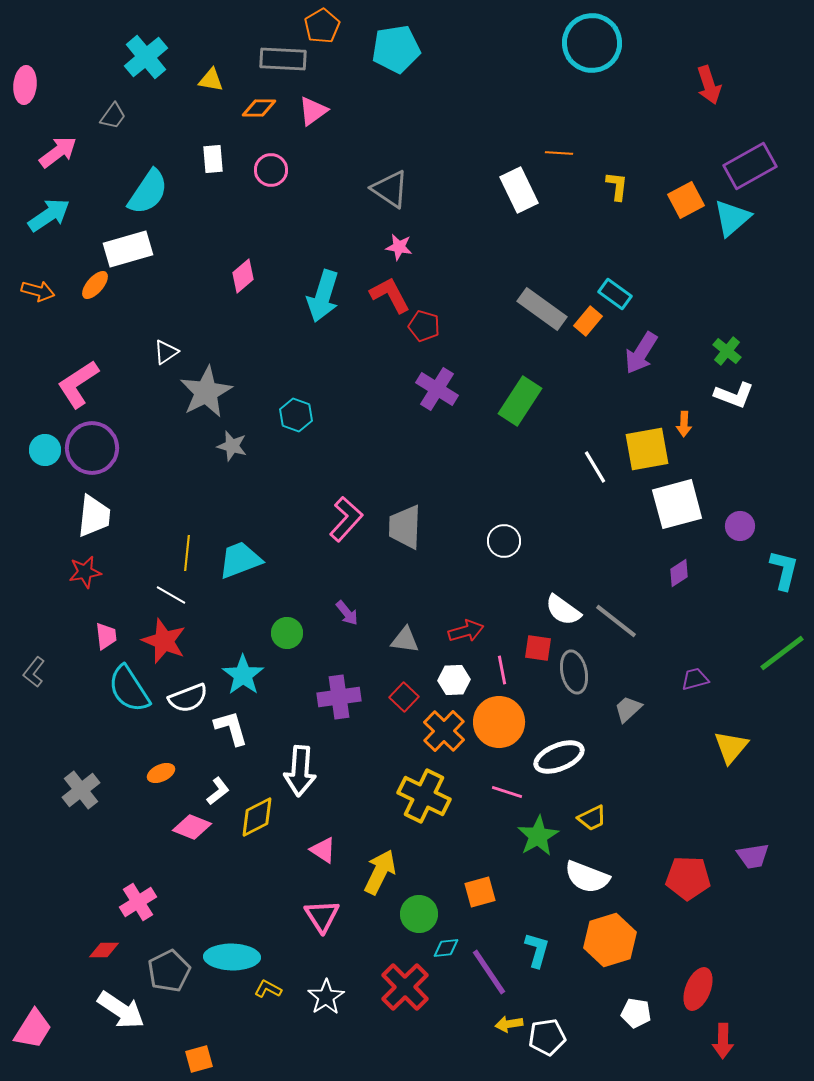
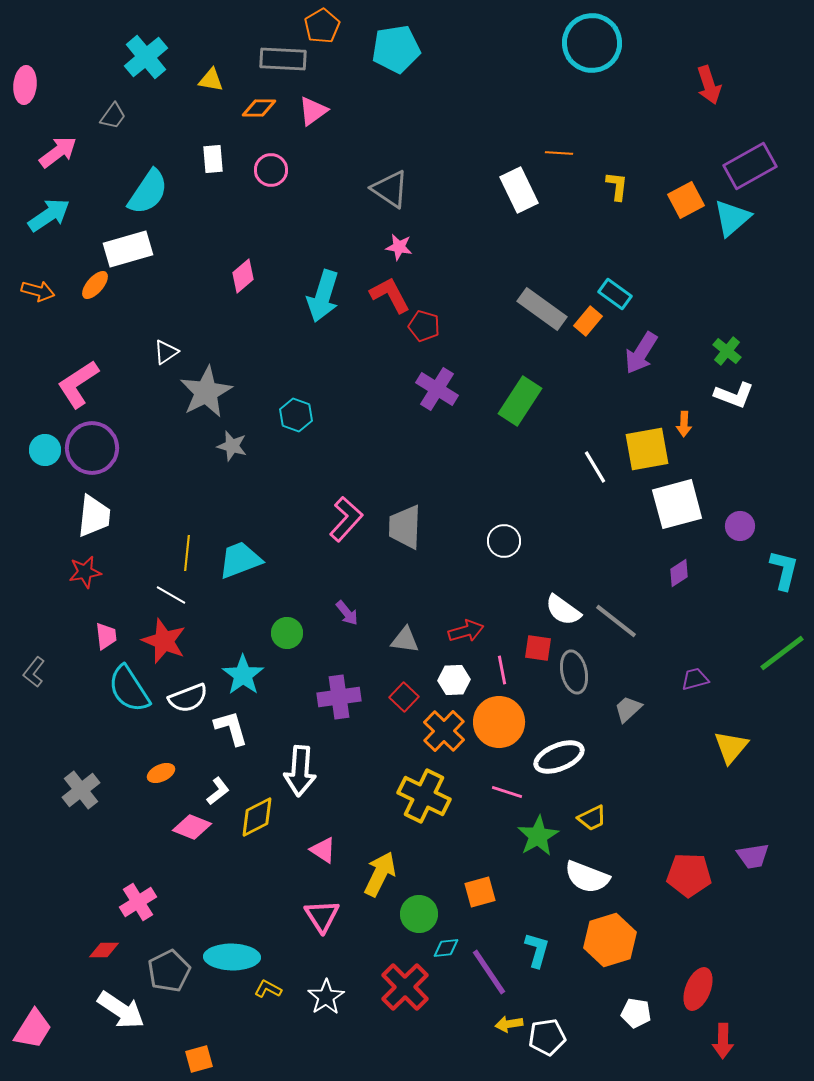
yellow arrow at (380, 872): moved 2 px down
red pentagon at (688, 878): moved 1 px right, 3 px up
